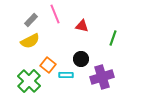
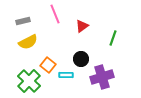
gray rectangle: moved 8 px left, 1 px down; rotated 32 degrees clockwise
red triangle: rotated 48 degrees counterclockwise
yellow semicircle: moved 2 px left, 1 px down
